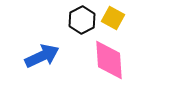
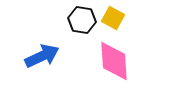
black hexagon: rotated 24 degrees counterclockwise
pink diamond: moved 5 px right, 1 px down
